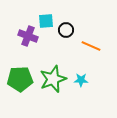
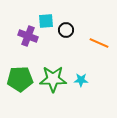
orange line: moved 8 px right, 3 px up
green star: rotated 20 degrees clockwise
